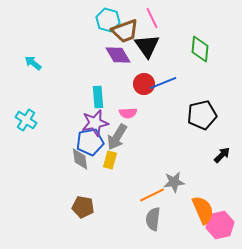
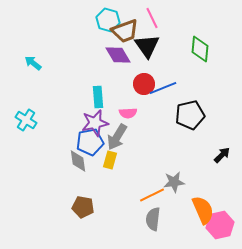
blue line: moved 5 px down
black pentagon: moved 12 px left
gray diamond: moved 2 px left, 2 px down
